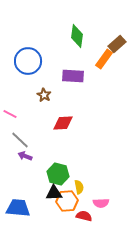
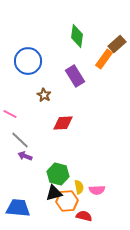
purple rectangle: moved 2 px right; rotated 55 degrees clockwise
black triangle: rotated 12 degrees counterclockwise
pink semicircle: moved 4 px left, 13 px up
